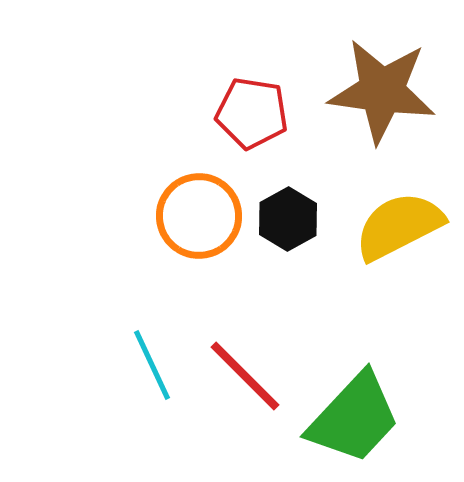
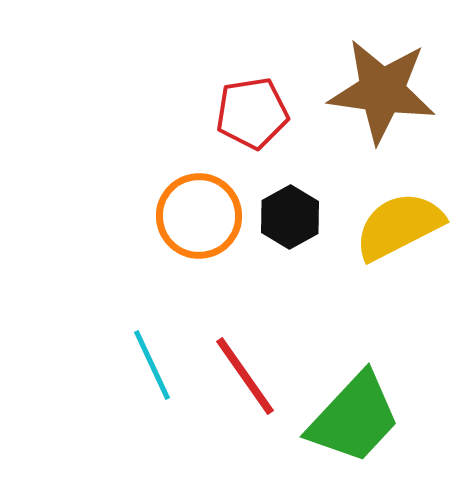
red pentagon: rotated 18 degrees counterclockwise
black hexagon: moved 2 px right, 2 px up
red line: rotated 10 degrees clockwise
